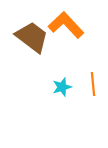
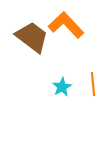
cyan star: rotated 12 degrees counterclockwise
